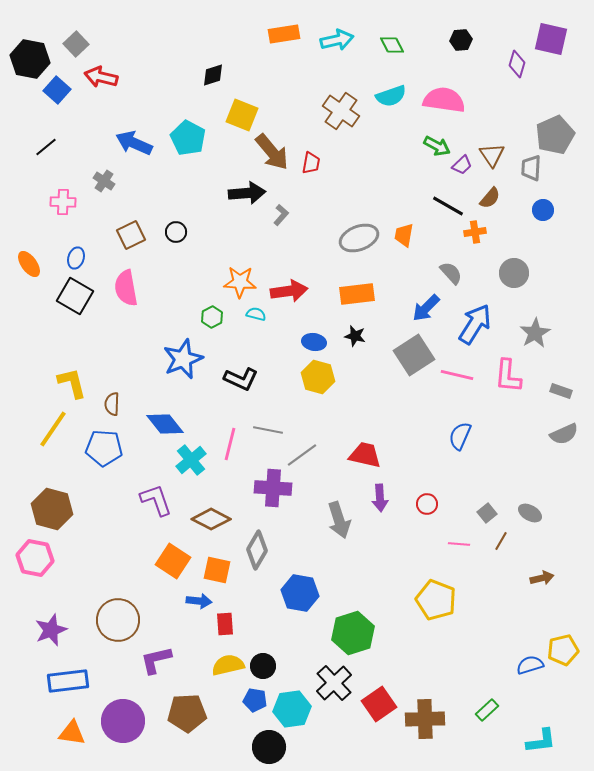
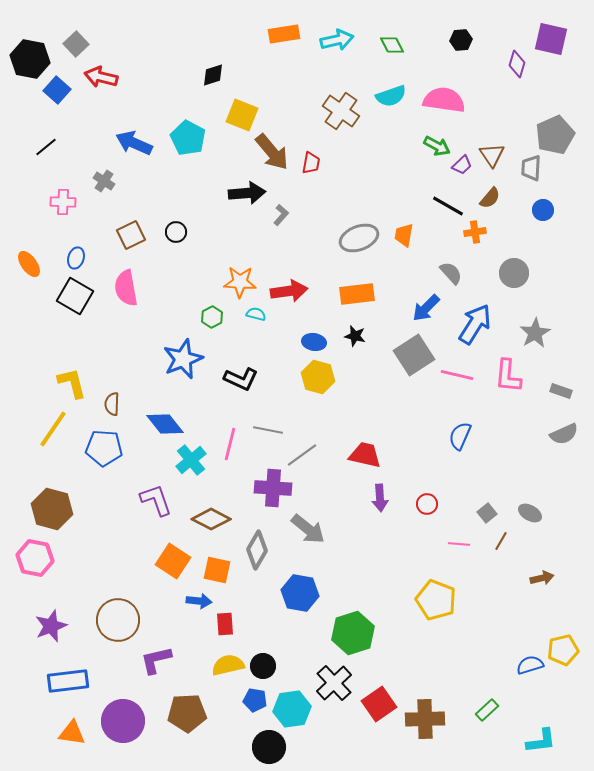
gray arrow at (339, 520): moved 31 px left, 9 px down; rotated 33 degrees counterclockwise
purple star at (51, 630): moved 4 px up
